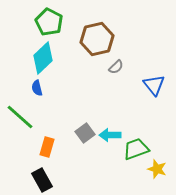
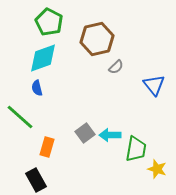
cyan diamond: rotated 24 degrees clockwise
green trapezoid: rotated 120 degrees clockwise
black rectangle: moved 6 px left
